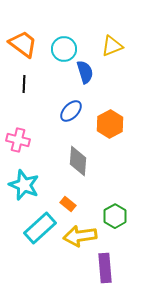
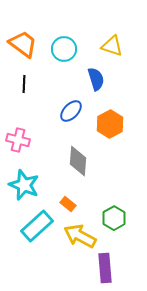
yellow triangle: rotated 40 degrees clockwise
blue semicircle: moved 11 px right, 7 px down
green hexagon: moved 1 px left, 2 px down
cyan rectangle: moved 3 px left, 2 px up
yellow arrow: rotated 36 degrees clockwise
